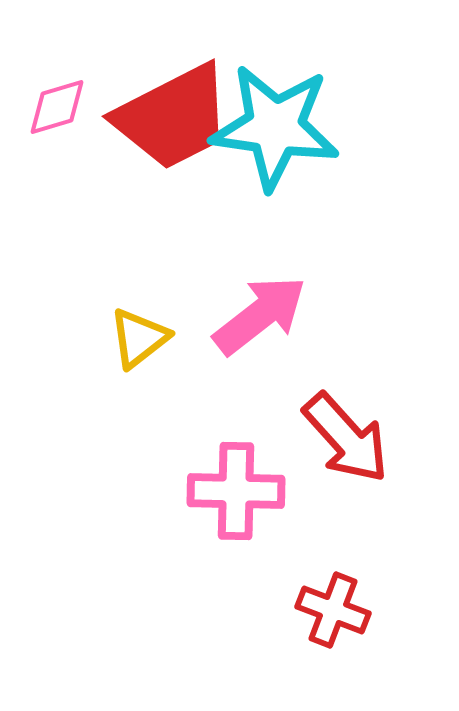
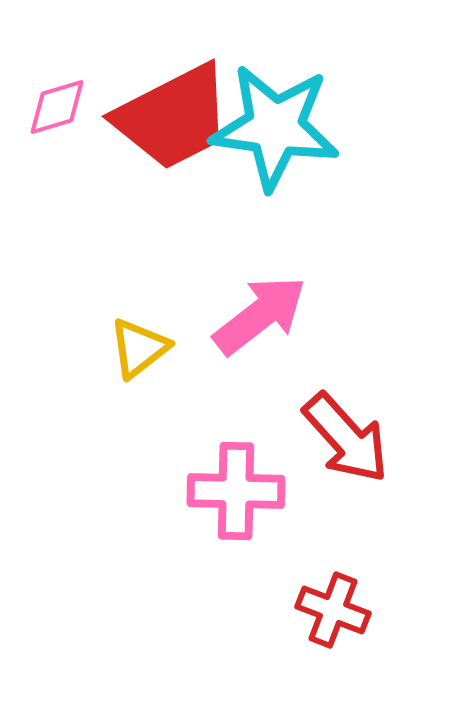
yellow triangle: moved 10 px down
